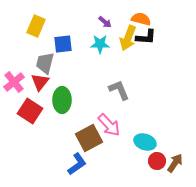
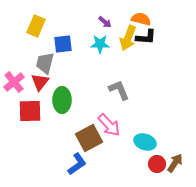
red square: rotated 35 degrees counterclockwise
red circle: moved 3 px down
